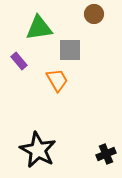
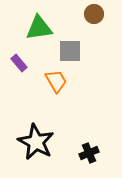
gray square: moved 1 px down
purple rectangle: moved 2 px down
orange trapezoid: moved 1 px left, 1 px down
black star: moved 2 px left, 8 px up
black cross: moved 17 px left, 1 px up
